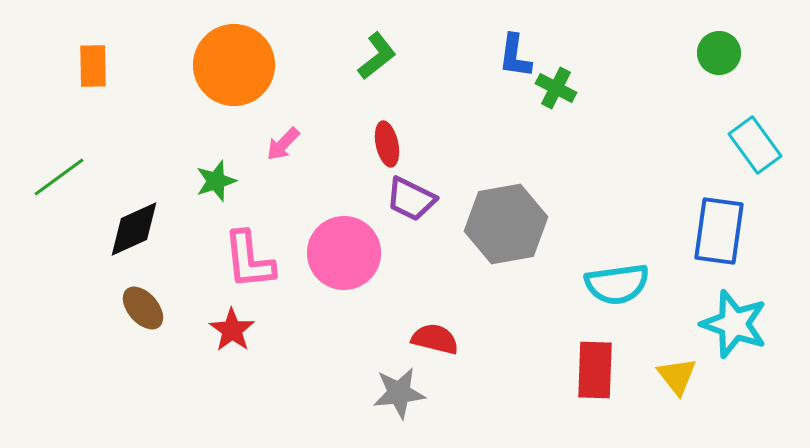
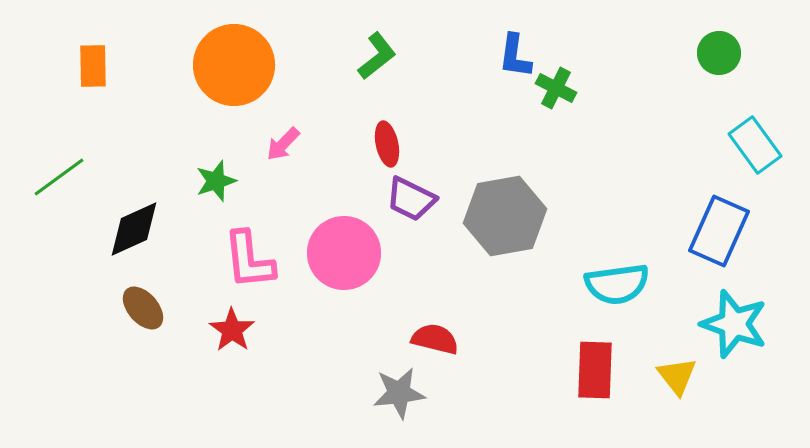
gray hexagon: moved 1 px left, 8 px up
blue rectangle: rotated 16 degrees clockwise
